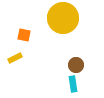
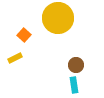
yellow circle: moved 5 px left
orange square: rotated 32 degrees clockwise
cyan rectangle: moved 1 px right, 1 px down
